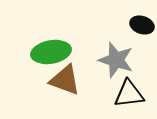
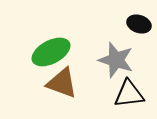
black ellipse: moved 3 px left, 1 px up
green ellipse: rotated 18 degrees counterclockwise
brown triangle: moved 3 px left, 3 px down
